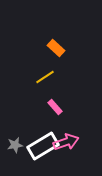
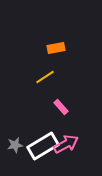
orange rectangle: rotated 54 degrees counterclockwise
pink rectangle: moved 6 px right
pink arrow: moved 2 px down; rotated 10 degrees counterclockwise
